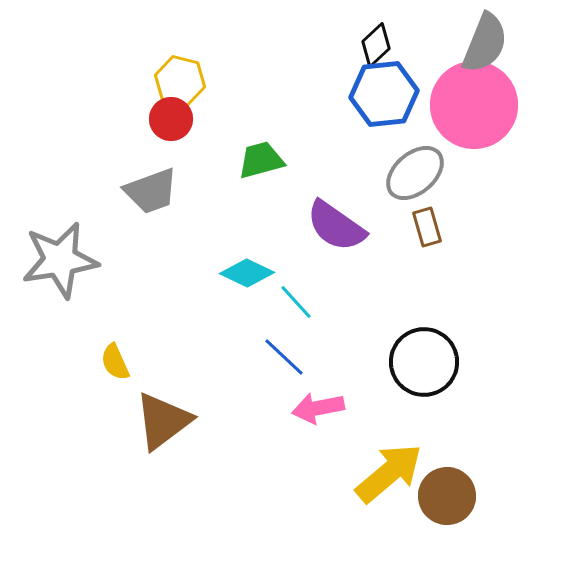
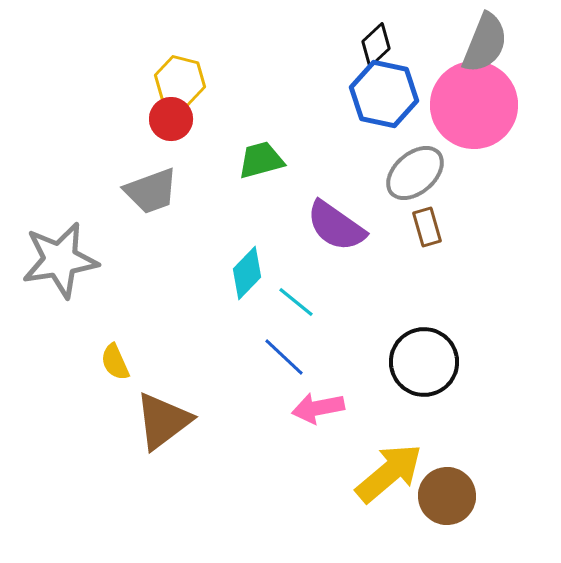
blue hexagon: rotated 18 degrees clockwise
cyan diamond: rotated 72 degrees counterclockwise
cyan line: rotated 9 degrees counterclockwise
